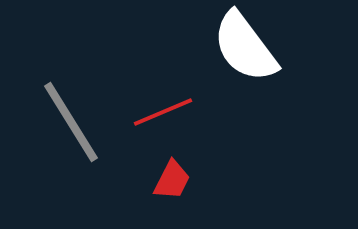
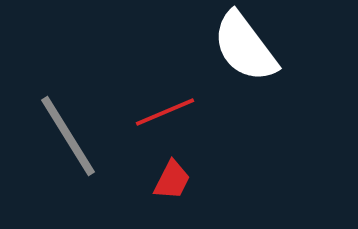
red line: moved 2 px right
gray line: moved 3 px left, 14 px down
